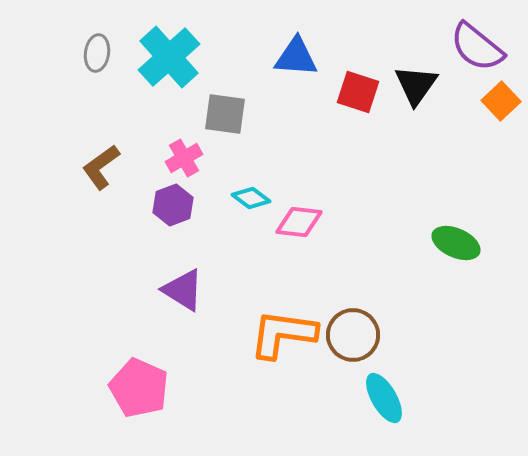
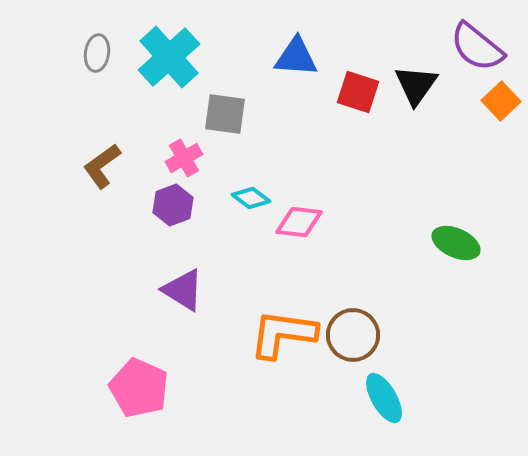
brown L-shape: moved 1 px right, 1 px up
